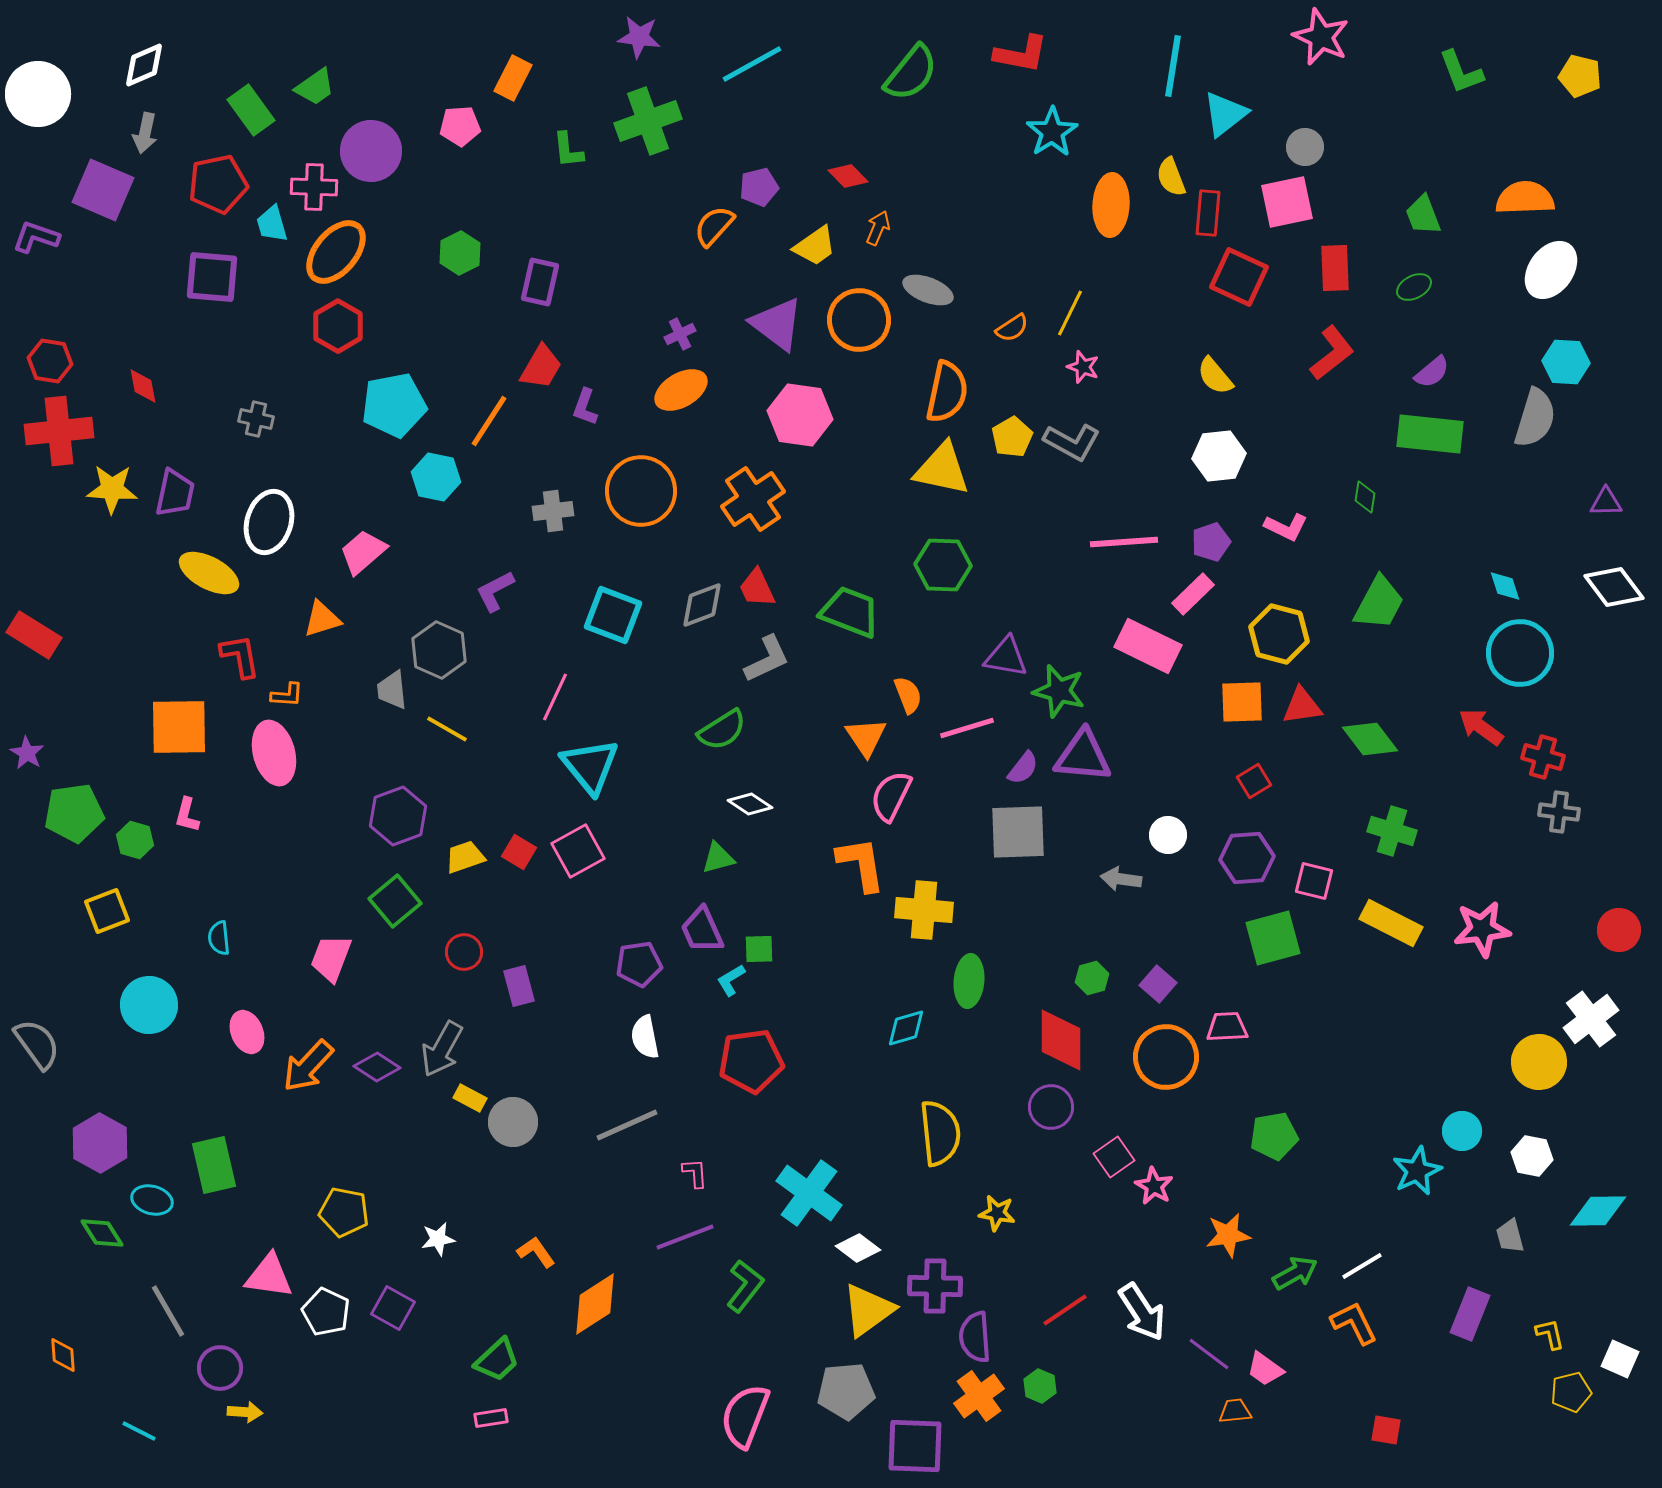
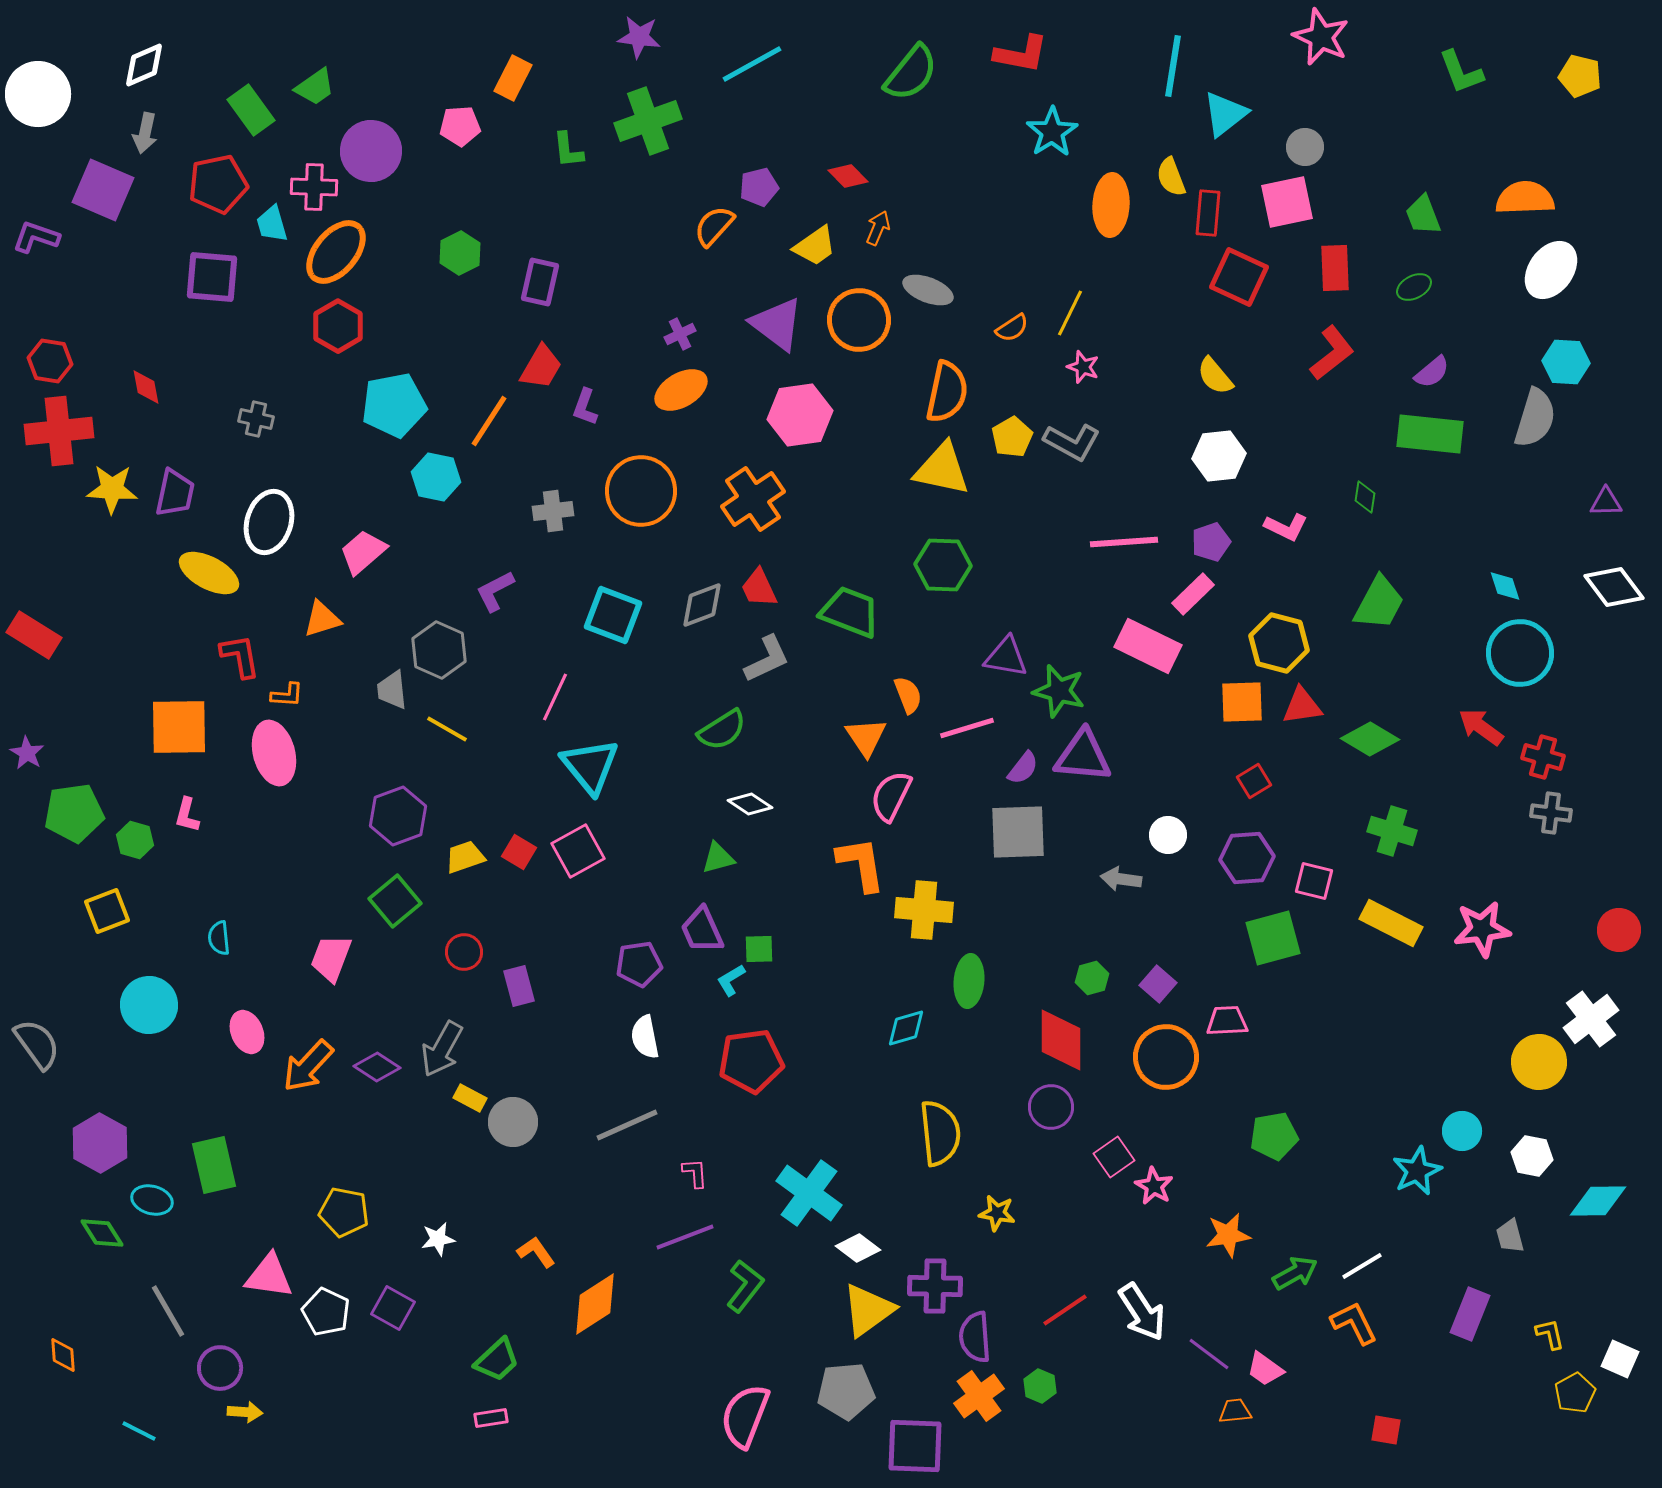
red diamond at (143, 386): moved 3 px right, 1 px down
pink hexagon at (800, 415): rotated 16 degrees counterclockwise
red trapezoid at (757, 588): moved 2 px right
yellow hexagon at (1279, 634): moved 9 px down
green diamond at (1370, 739): rotated 22 degrees counterclockwise
gray cross at (1559, 812): moved 8 px left, 1 px down
pink trapezoid at (1227, 1027): moved 6 px up
cyan diamond at (1598, 1211): moved 10 px up
yellow pentagon at (1571, 1392): moved 4 px right, 1 px down; rotated 15 degrees counterclockwise
